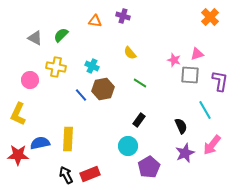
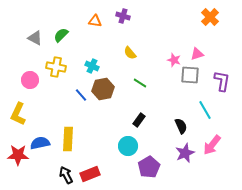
purple L-shape: moved 2 px right
